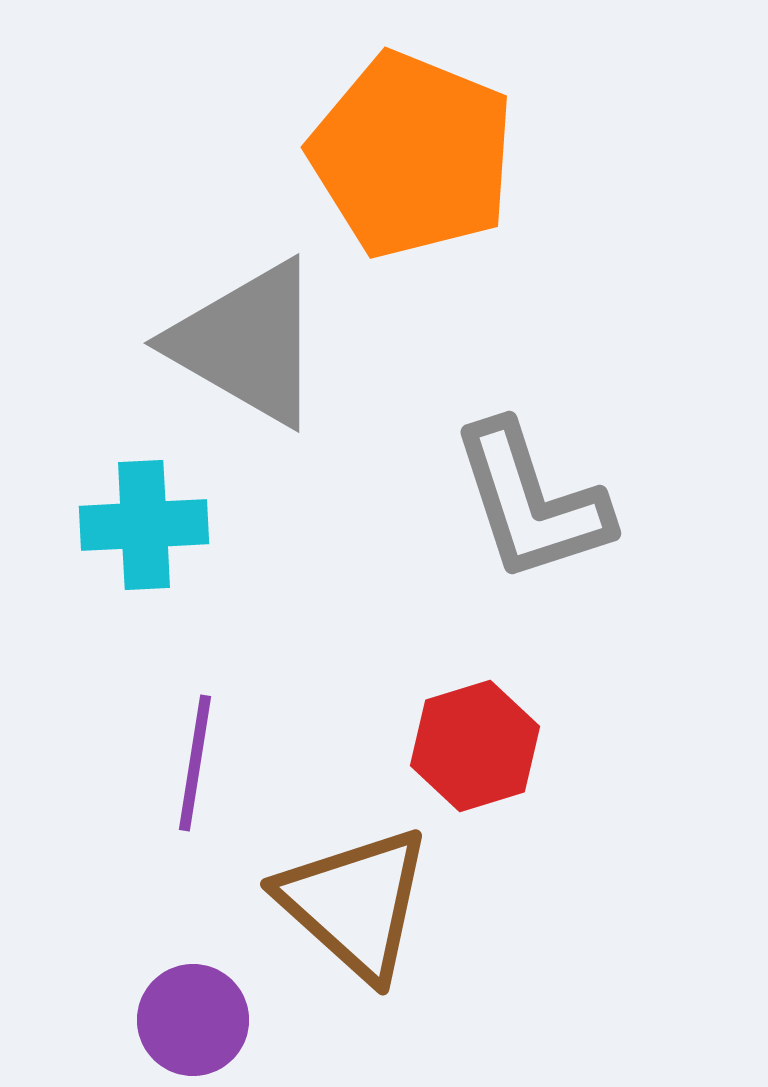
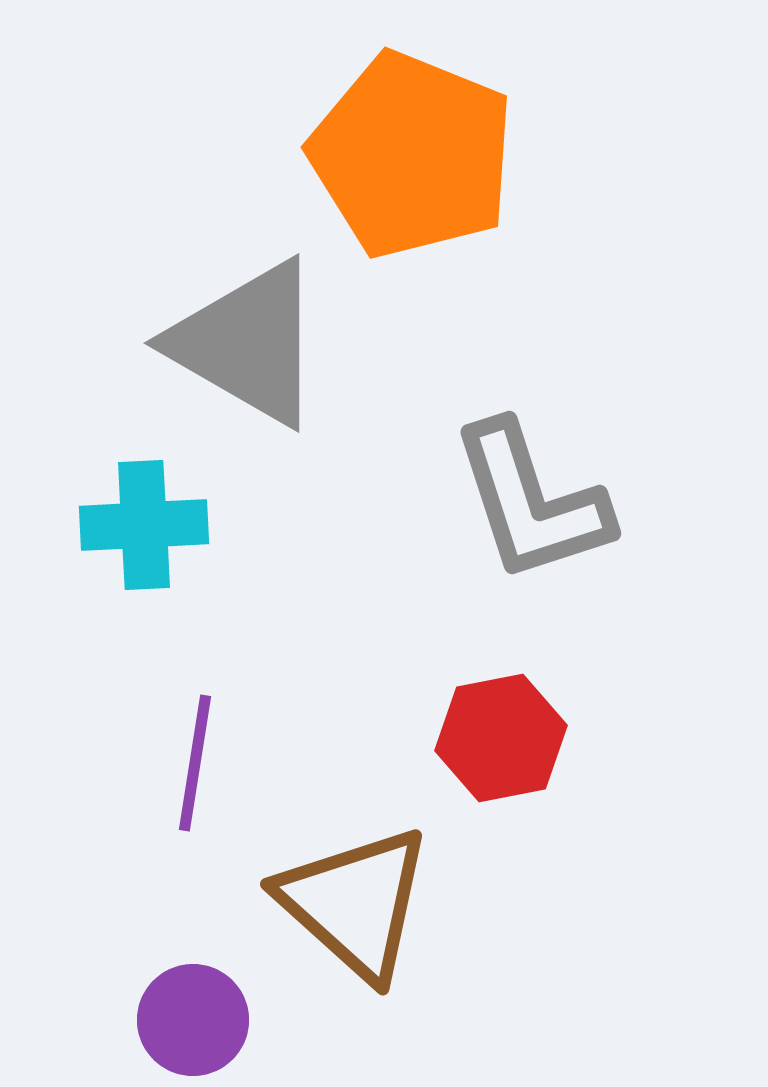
red hexagon: moved 26 px right, 8 px up; rotated 6 degrees clockwise
